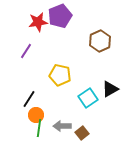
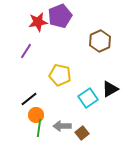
black line: rotated 18 degrees clockwise
